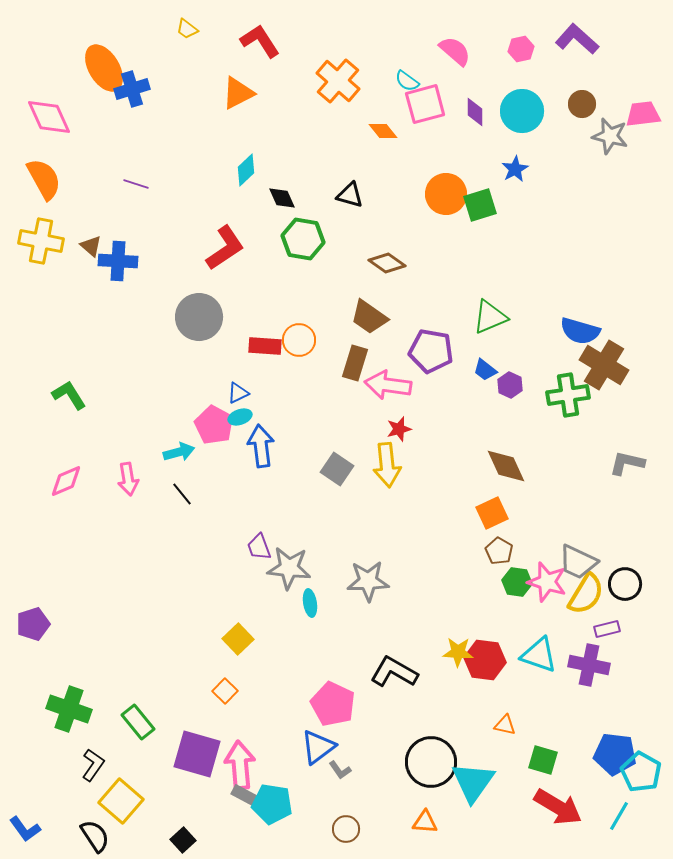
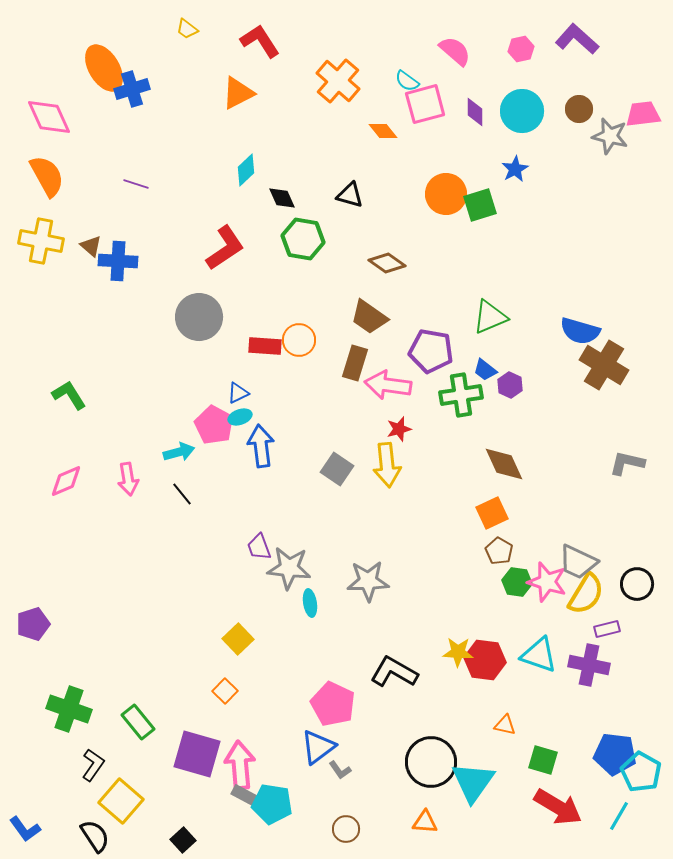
brown circle at (582, 104): moved 3 px left, 5 px down
orange semicircle at (44, 179): moved 3 px right, 3 px up
green cross at (568, 395): moved 107 px left
brown diamond at (506, 466): moved 2 px left, 2 px up
black circle at (625, 584): moved 12 px right
